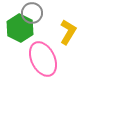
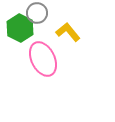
gray circle: moved 5 px right
yellow L-shape: rotated 70 degrees counterclockwise
